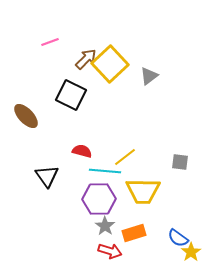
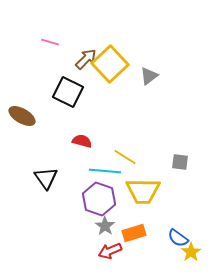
pink line: rotated 36 degrees clockwise
black square: moved 3 px left, 3 px up
brown ellipse: moved 4 px left; rotated 16 degrees counterclockwise
red semicircle: moved 10 px up
yellow line: rotated 70 degrees clockwise
black triangle: moved 1 px left, 2 px down
purple hexagon: rotated 20 degrees clockwise
red arrow: rotated 140 degrees clockwise
